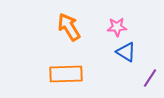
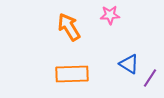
pink star: moved 7 px left, 12 px up
blue triangle: moved 3 px right, 12 px down
orange rectangle: moved 6 px right
